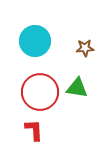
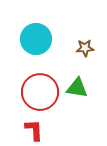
cyan circle: moved 1 px right, 2 px up
